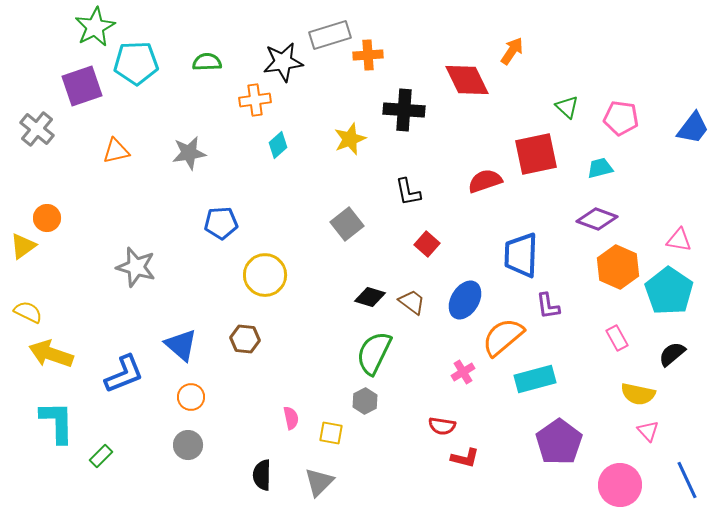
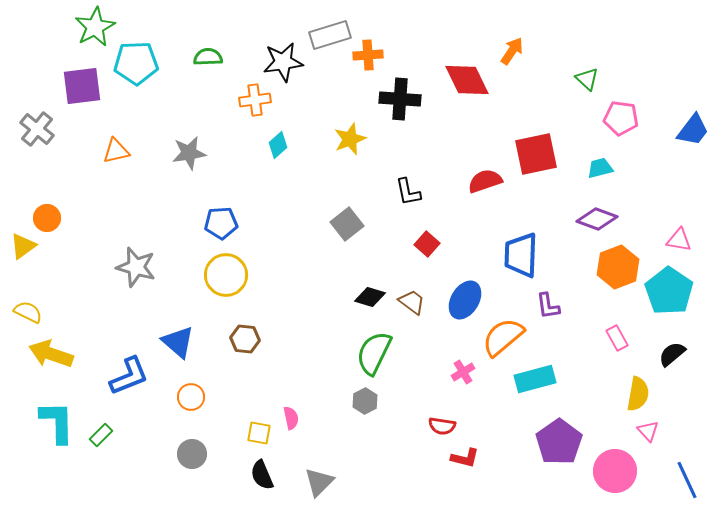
green semicircle at (207, 62): moved 1 px right, 5 px up
purple square at (82, 86): rotated 12 degrees clockwise
green triangle at (567, 107): moved 20 px right, 28 px up
black cross at (404, 110): moved 4 px left, 11 px up
blue trapezoid at (693, 128): moved 2 px down
orange hexagon at (618, 267): rotated 15 degrees clockwise
yellow circle at (265, 275): moved 39 px left
blue triangle at (181, 345): moved 3 px left, 3 px up
blue L-shape at (124, 374): moved 5 px right, 2 px down
yellow semicircle at (638, 394): rotated 92 degrees counterclockwise
yellow square at (331, 433): moved 72 px left
gray circle at (188, 445): moved 4 px right, 9 px down
green rectangle at (101, 456): moved 21 px up
black semicircle at (262, 475): rotated 24 degrees counterclockwise
pink circle at (620, 485): moved 5 px left, 14 px up
